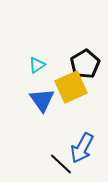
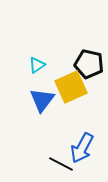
black pentagon: moved 4 px right; rotated 28 degrees counterclockwise
blue triangle: rotated 12 degrees clockwise
black line: rotated 15 degrees counterclockwise
